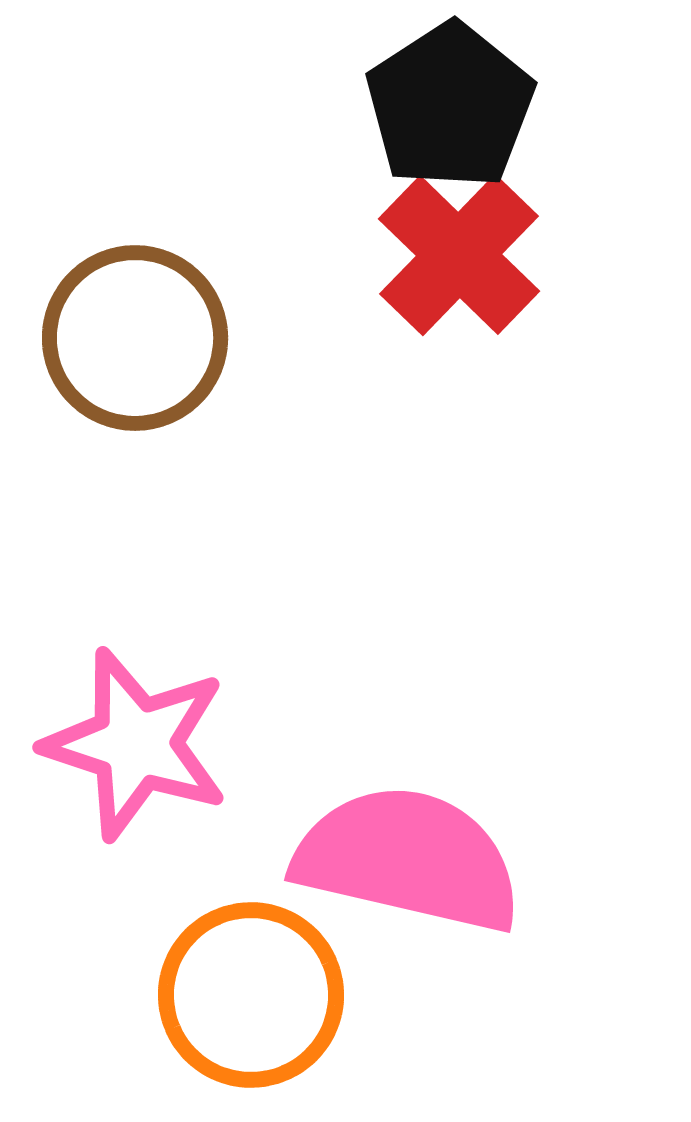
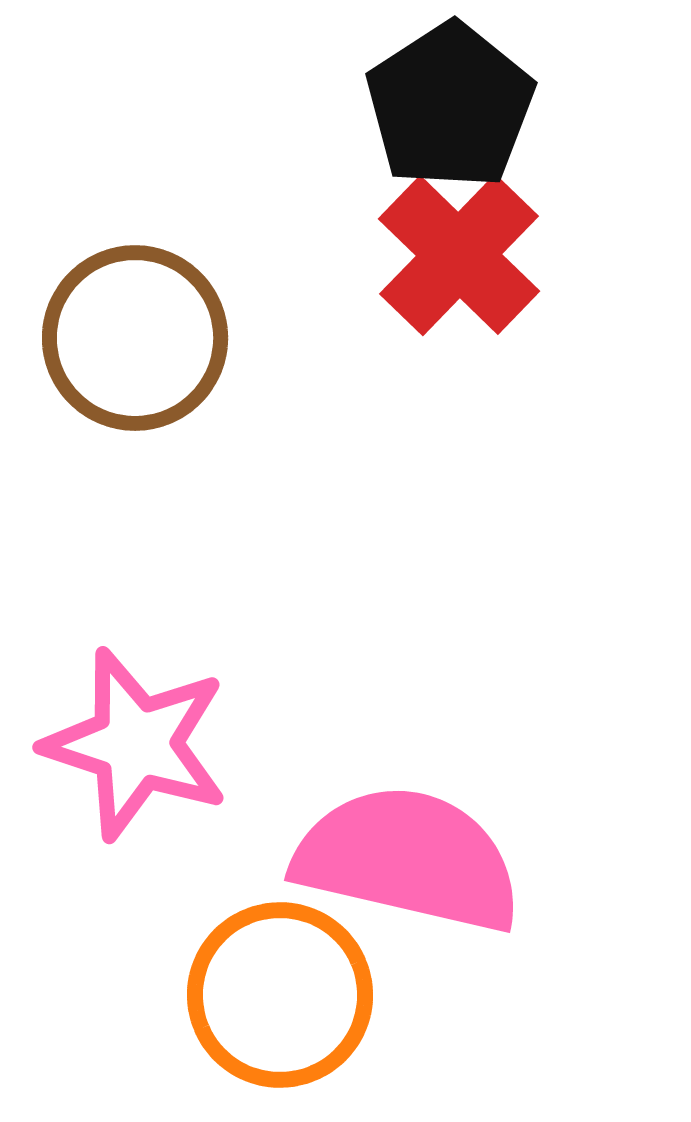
orange circle: moved 29 px right
